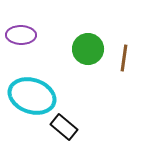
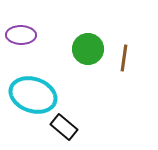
cyan ellipse: moved 1 px right, 1 px up
